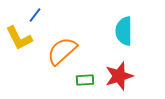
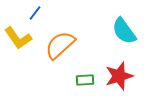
blue line: moved 2 px up
cyan semicircle: rotated 36 degrees counterclockwise
yellow L-shape: moved 1 px left; rotated 8 degrees counterclockwise
orange semicircle: moved 2 px left, 6 px up
